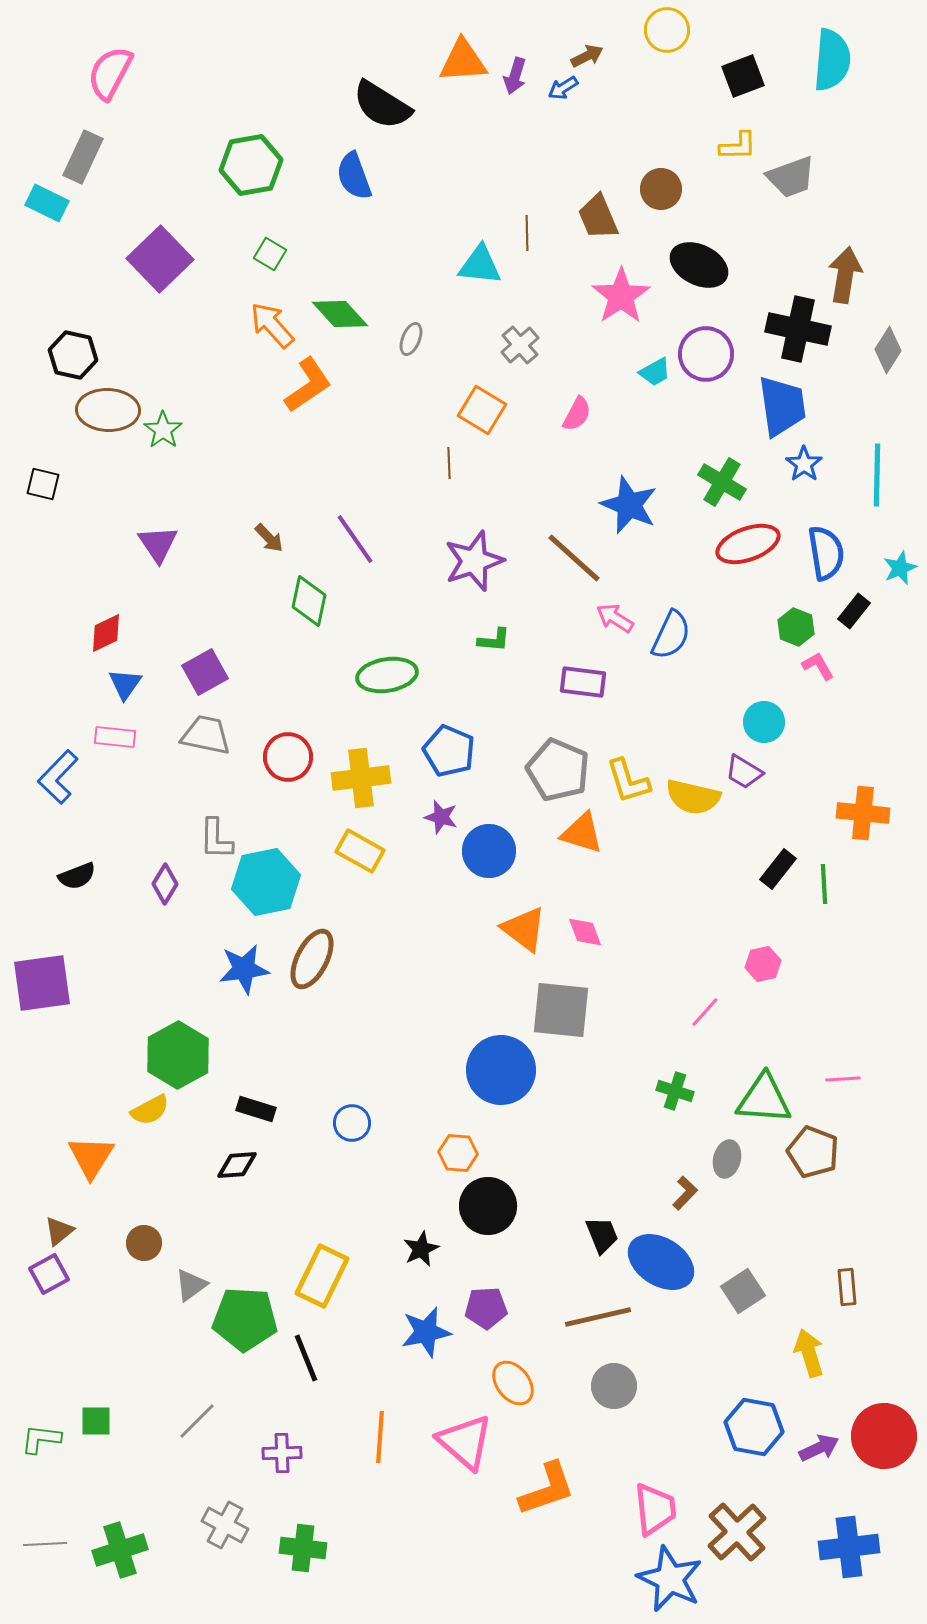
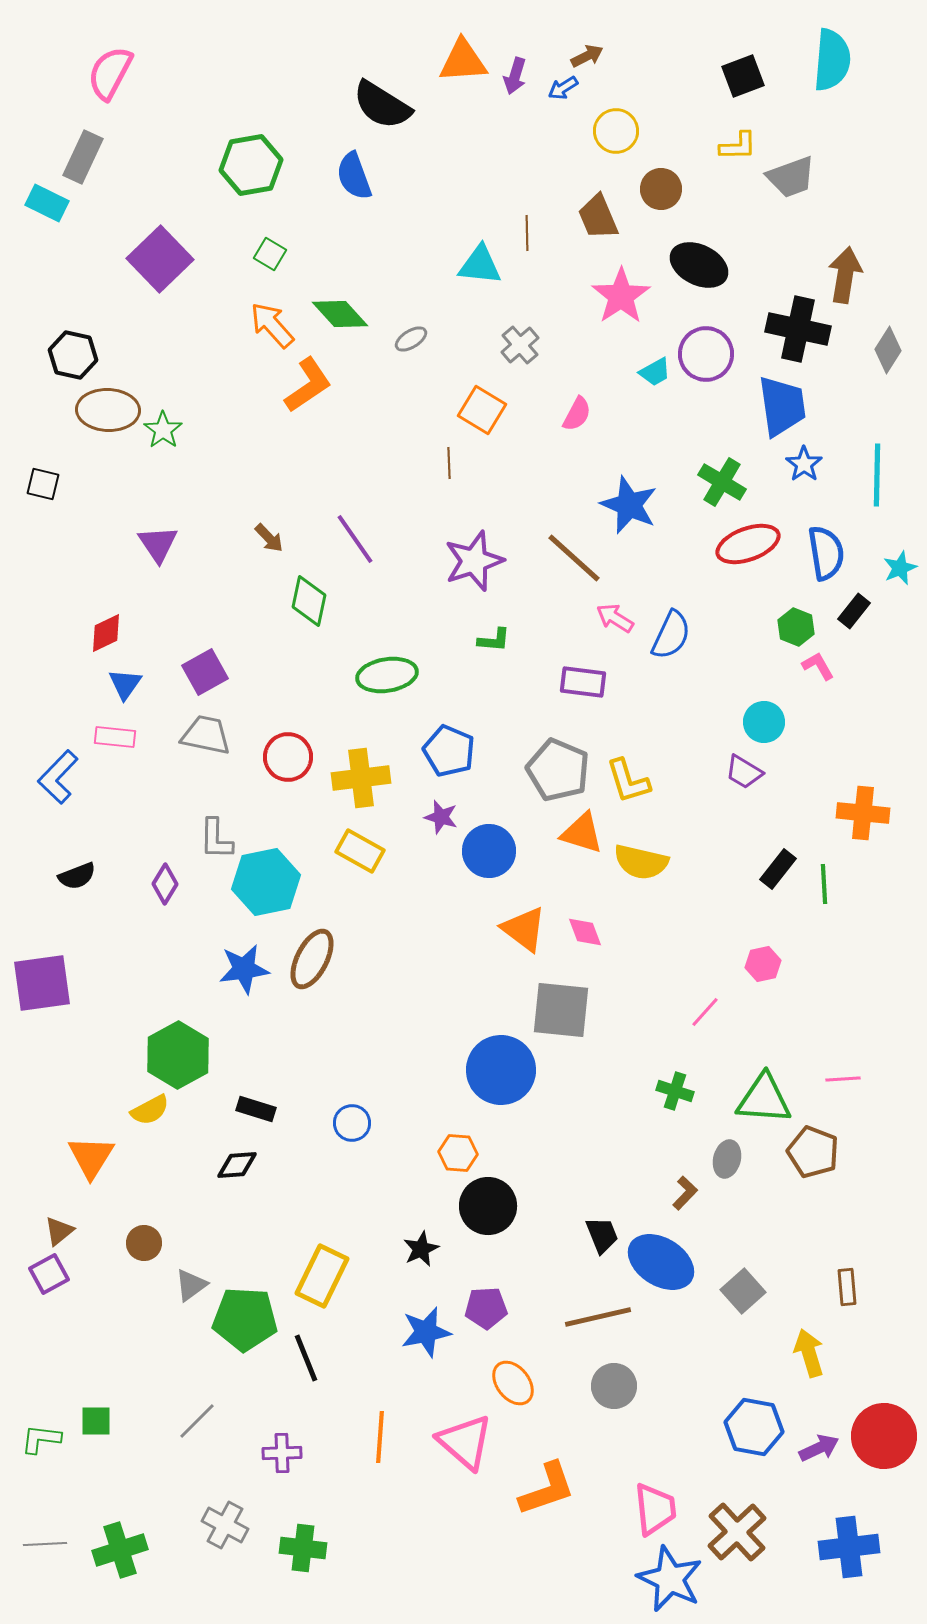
yellow circle at (667, 30): moved 51 px left, 101 px down
gray ellipse at (411, 339): rotated 36 degrees clockwise
yellow semicircle at (693, 797): moved 52 px left, 65 px down
gray square at (743, 1291): rotated 9 degrees counterclockwise
